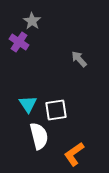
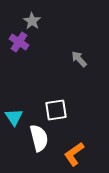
cyan triangle: moved 14 px left, 13 px down
white semicircle: moved 2 px down
